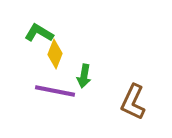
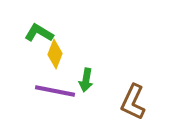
green arrow: moved 2 px right, 4 px down
